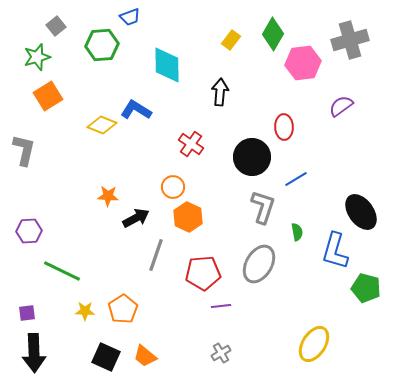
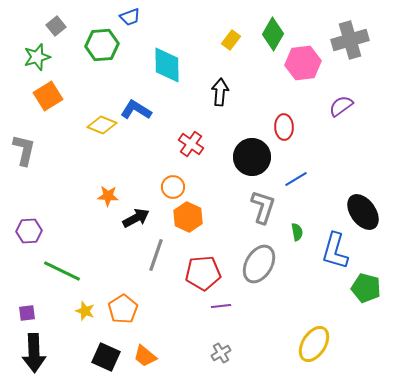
black ellipse at (361, 212): moved 2 px right
yellow star at (85, 311): rotated 18 degrees clockwise
